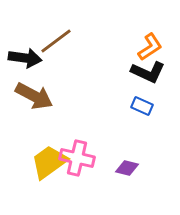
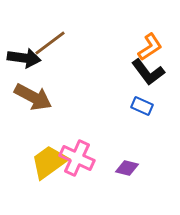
brown line: moved 6 px left, 2 px down
black arrow: moved 1 px left
black L-shape: rotated 28 degrees clockwise
brown arrow: moved 1 px left, 1 px down
pink cross: rotated 12 degrees clockwise
